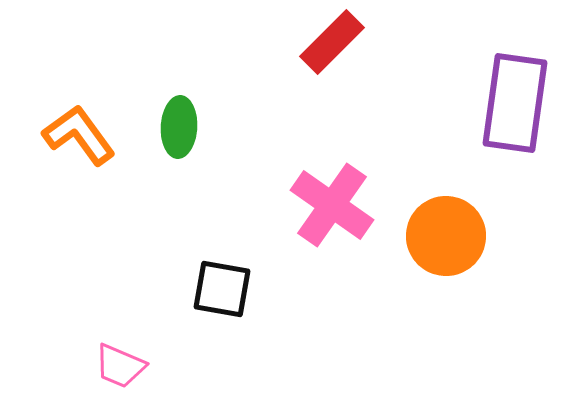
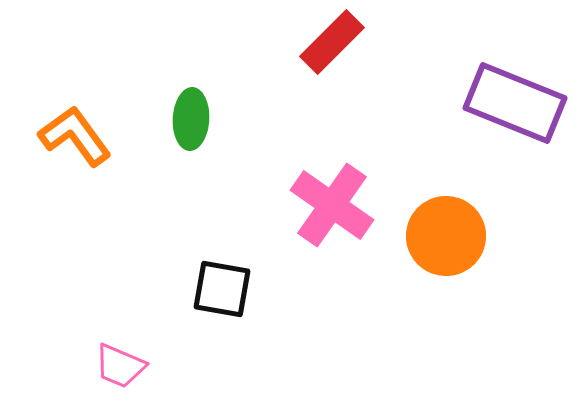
purple rectangle: rotated 76 degrees counterclockwise
green ellipse: moved 12 px right, 8 px up
orange L-shape: moved 4 px left, 1 px down
